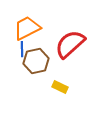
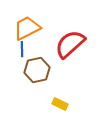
brown hexagon: moved 1 px right, 9 px down
yellow rectangle: moved 17 px down
